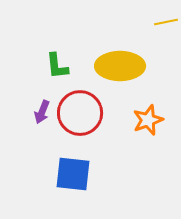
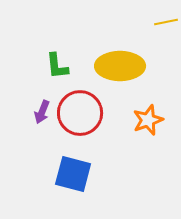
blue square: rotated 9 degrees clockwise
